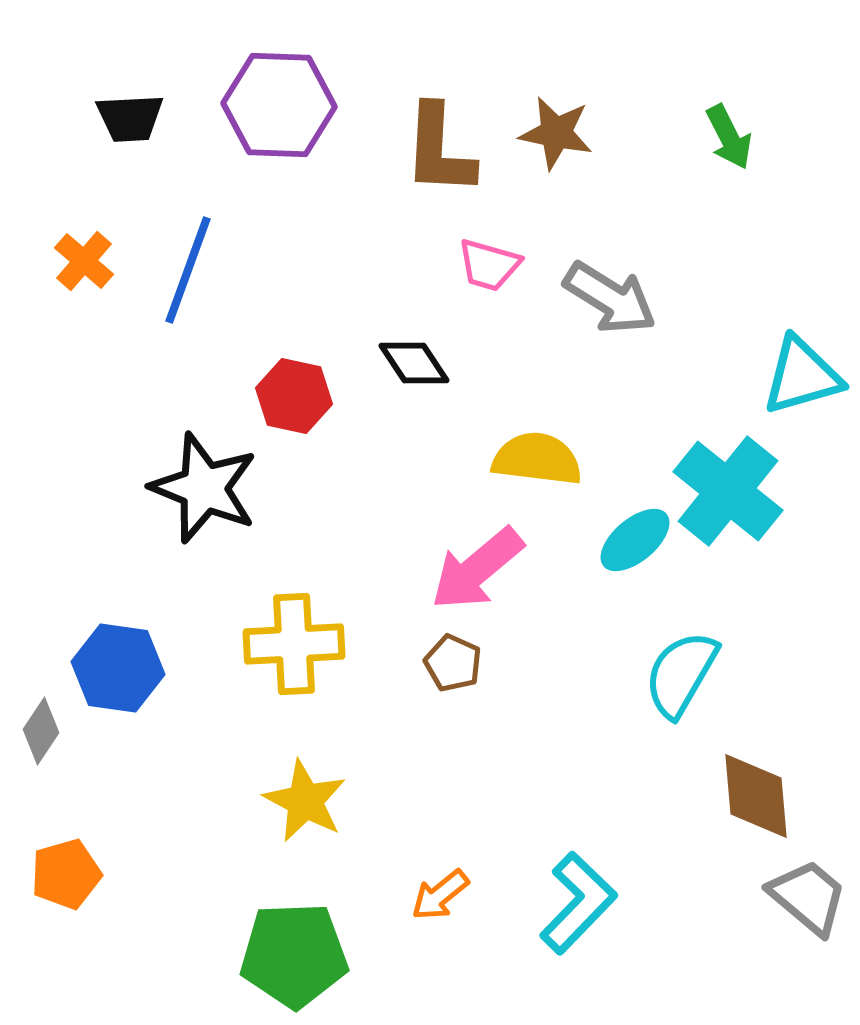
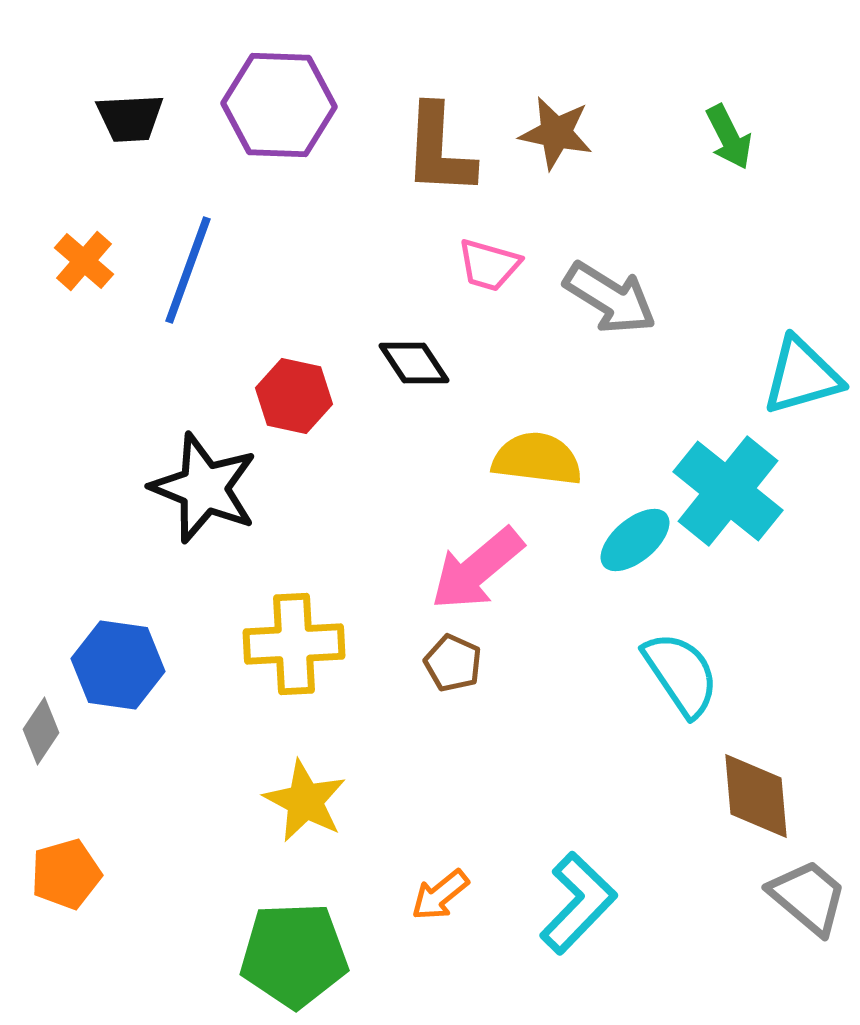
blue hexagon: moved 3 px up
cyan semicircle: rotated 116 degrees clockwise
